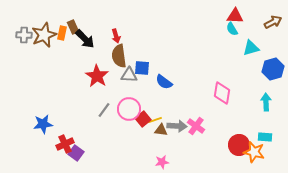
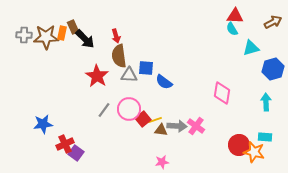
brown star: moved 2 px right, 2 px down; rotated 20 degrees clockwise
blue square: moved 4 px right
